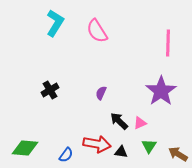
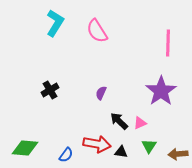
brown arrow: rotated 36 degrees counterclockwise
